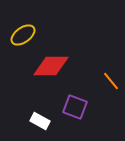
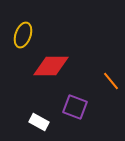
yellow ellipse: rotated 35 degrees counterclockwise
white rectangle: moved 1 px left, 1 px down
